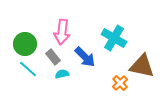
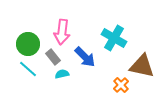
green circle: moved 3 px right
orange cross: moved 1 px right, 2 px down
